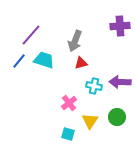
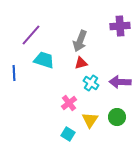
gray arrow: moved 5 px right
blue line: moved 5 px left, 12 px down; rotated 42 degrees counterclockwise
cyan cross: moved 3 px left, 3 px up; rotated 21 degrees clockwise
yellow triangle: moved 1 px up
cyan square: rotated 16 degrees clockwise
